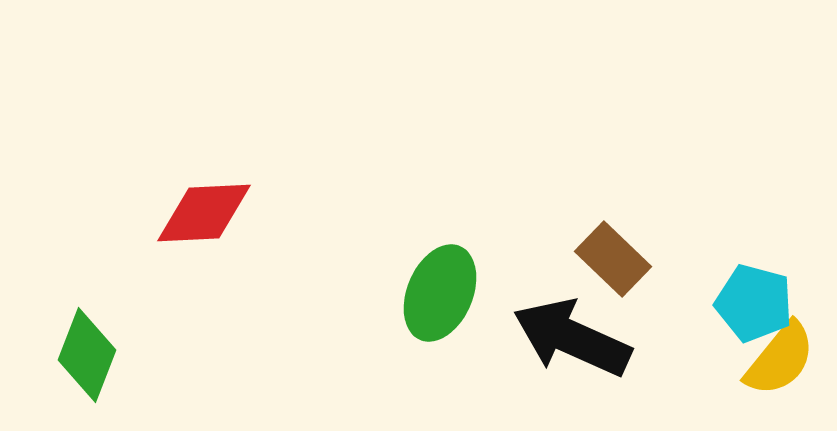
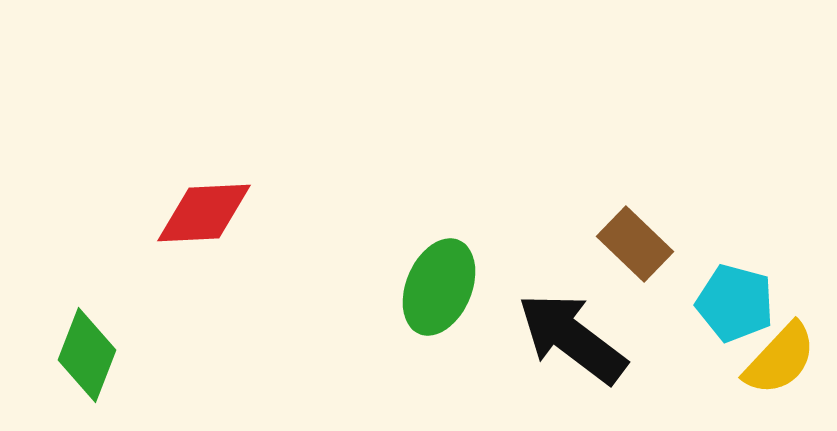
brown rectangle: moved 22 px right, 15 px up
green ellipse: moved 1 px left, 6 px up
cyan pentagon: moved 19 px left
black arrow: rotated 13 degrees clockwise
yellow semicircle: rotated 4 degrees clockwise
